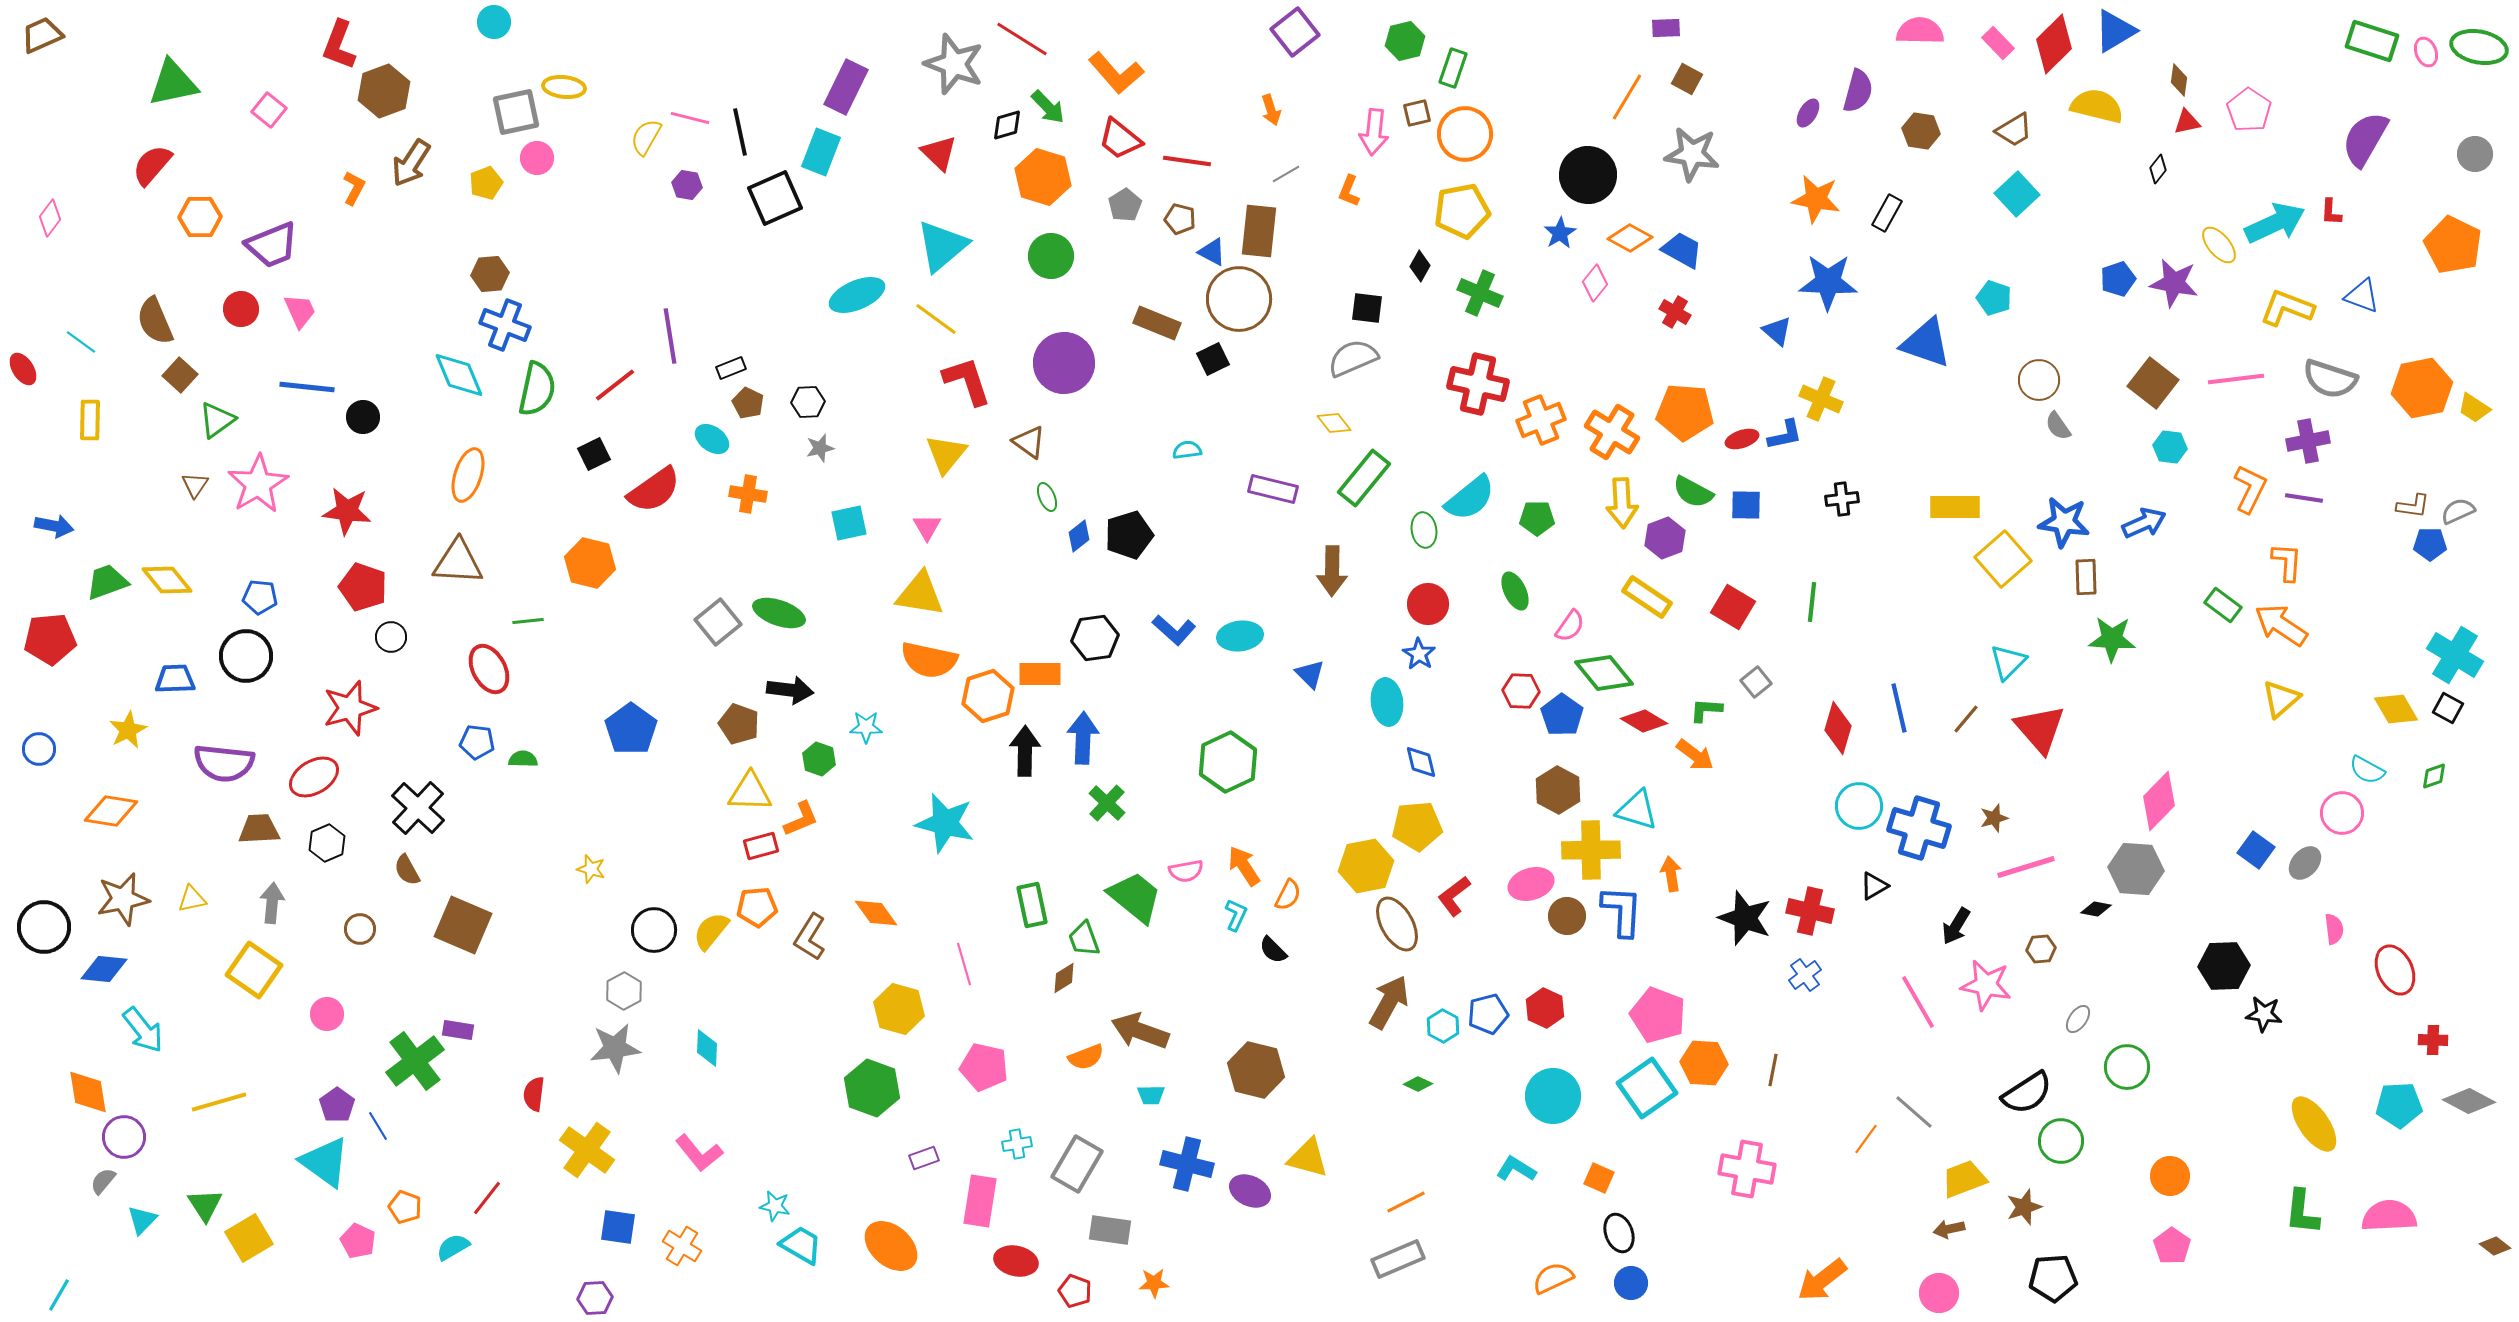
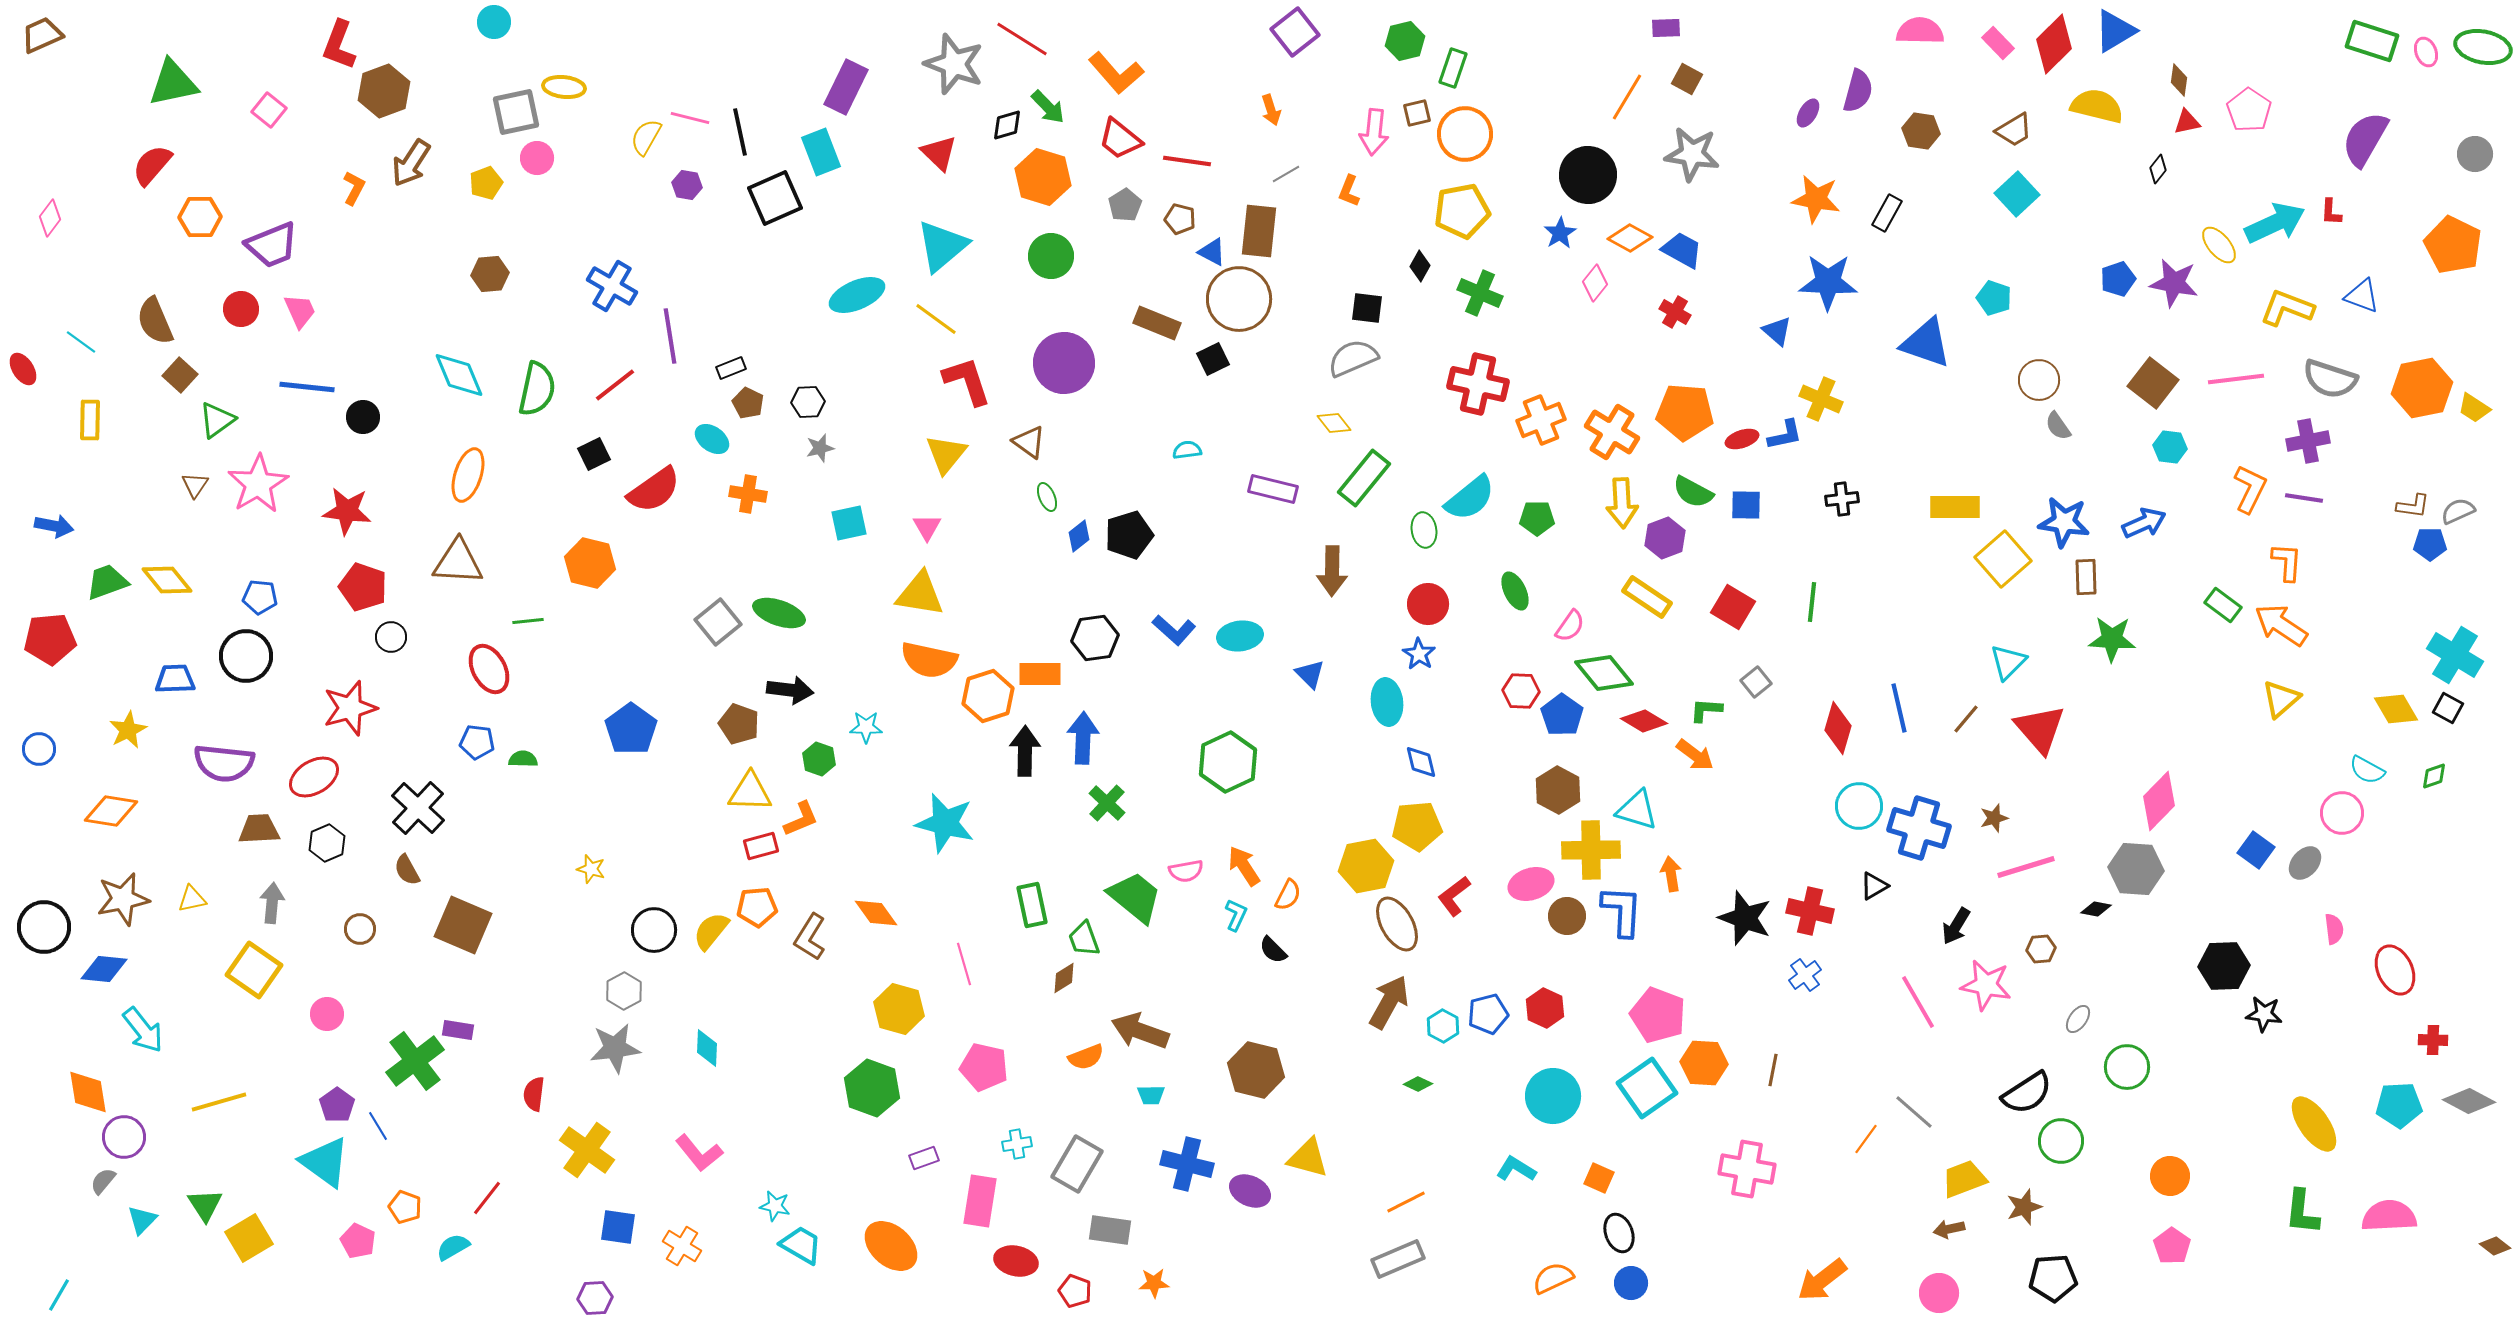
green ellipse at (2479, 47): moved 4 px right
cyan rectangle at (821, 152): rotated 42 degrees counterclockwise
blue cross at (505, 325): moved 107 px right, 39 px up; rotated 9 degrees clockwise
